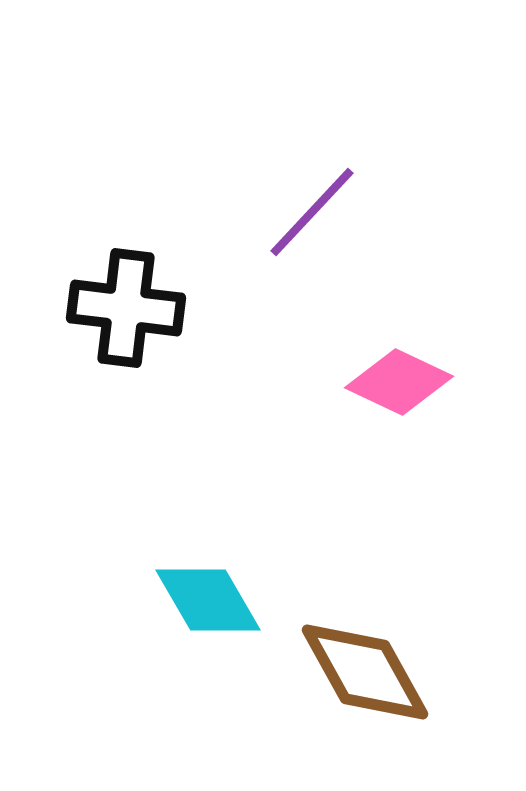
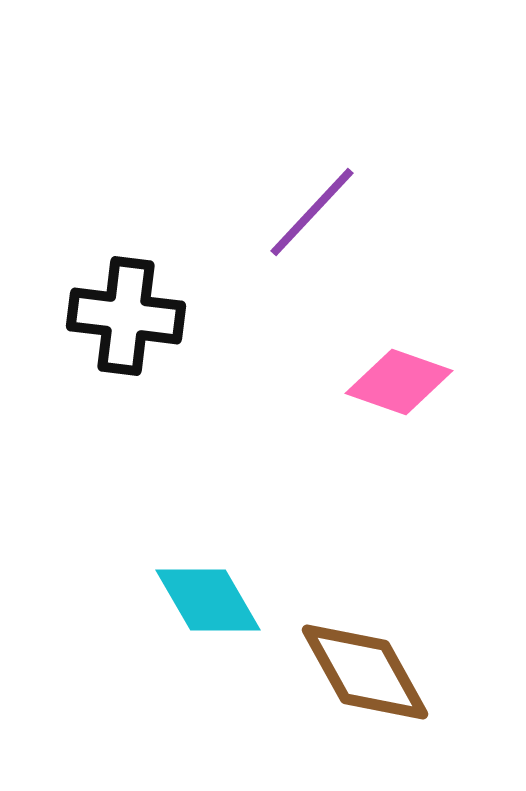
black cross: moved 8 px down
pink diamond: rotated 6 degrees counterclockwise
